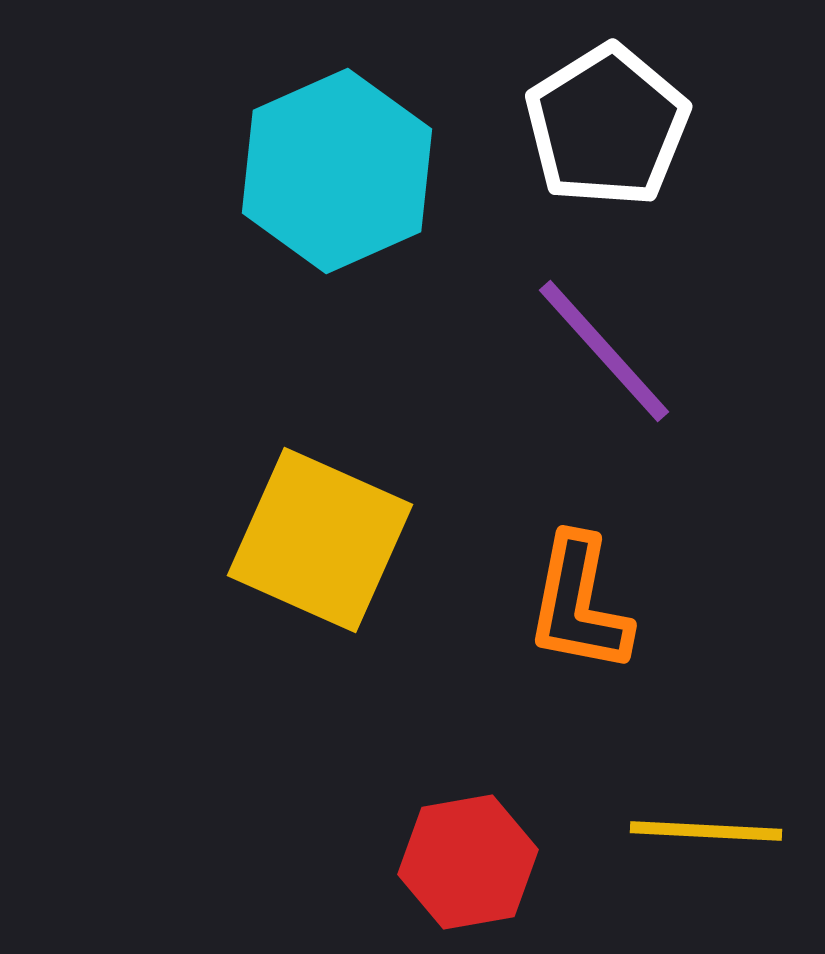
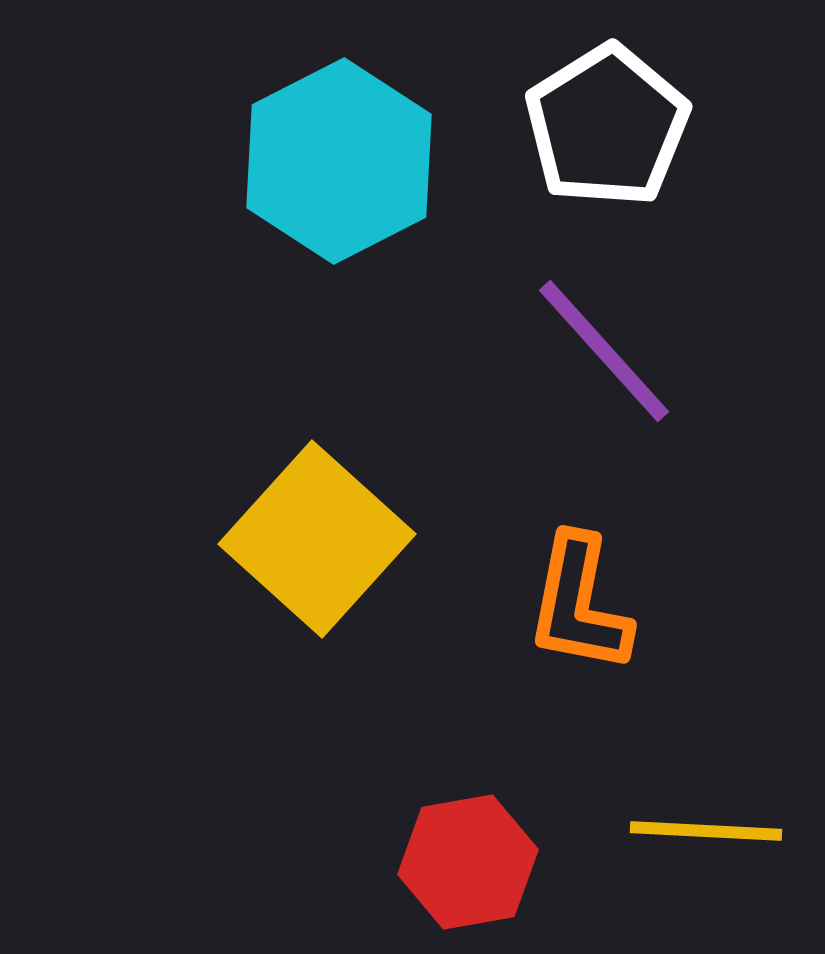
cyan hexagon: moved 2 px right, 10 px up; rotated 3 degrees counterclockwise
yellow square: moved 3 px left, 1 px up; rotated 18 degrees clockwise
